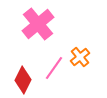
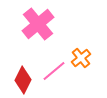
orange cross: moved 1 px right, 1 px down
pink line: moved 3 px down; rotated 15 degrees clockwise
